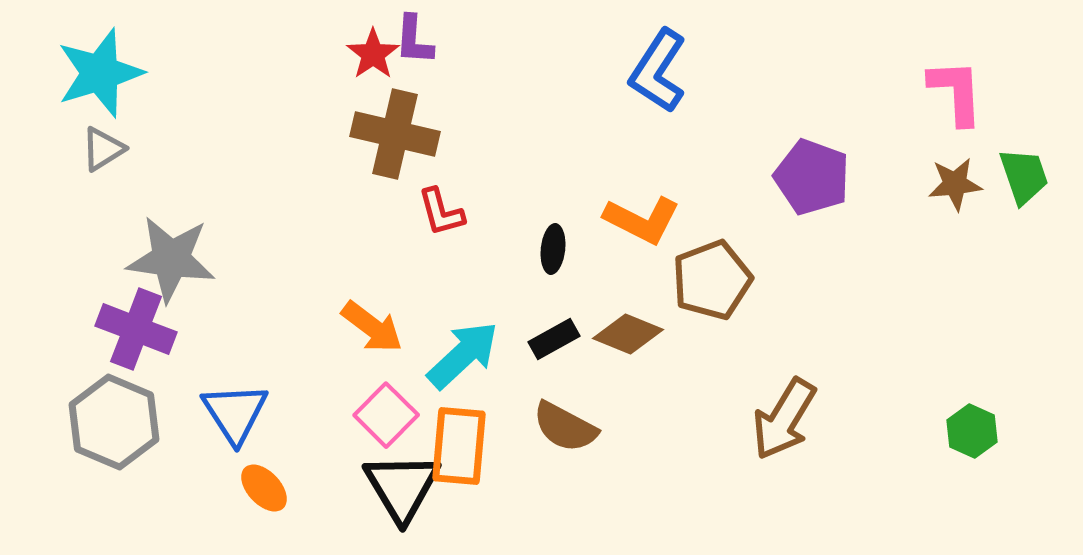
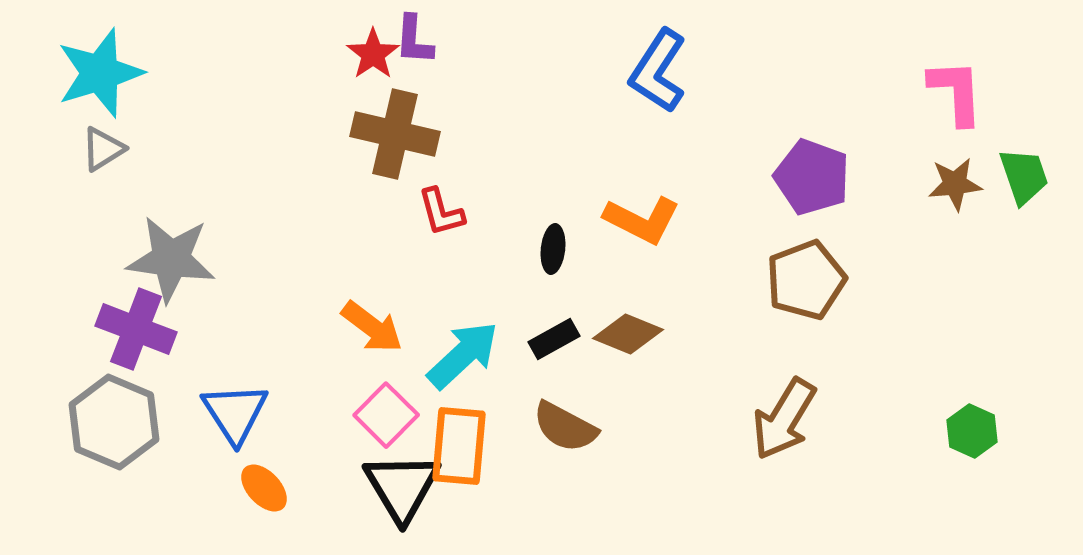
brown pentagon: moved 94 px right
